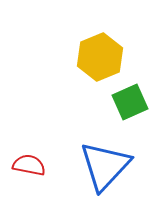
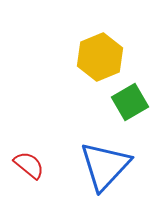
green square: rotated 6 degrees counterclockwise
red semicircle: rotated 28 degrees clockwise
